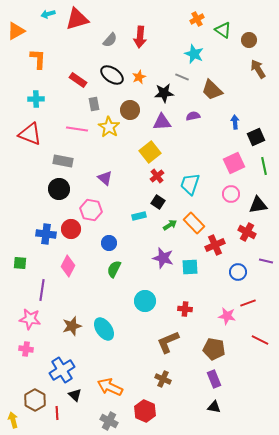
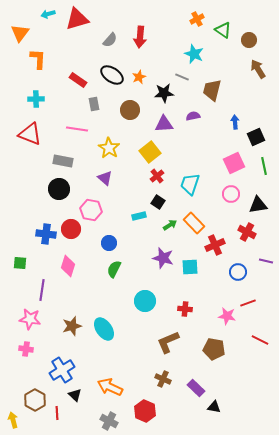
orange triangle at (16, 31): moved 4 px right, 2 px down; rotated 24 degrees counterclockwise
brown trapezoid at (212, 90): rotated 60 degrees clockwise
purple triangle at (162, 122): moved 2 px right, 2 px down
yellow star at (109, 127): moved 21 px down
pink diamond at (68, 266): rotated 10 degrees counterclockwise
purple rectangle at (214, 379): moved 18 px left, 9 px down; rotated 24 degrees counterclockwise
